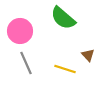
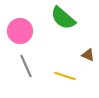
brown triangle: rotated 24 degrees counterclockwise
gray line: moved 3 px down
yellow line: moved 7 px down
